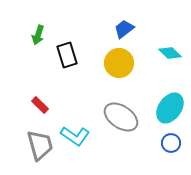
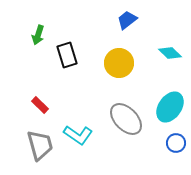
blue trapezoid: moved 3 px right, 9 px up
cyan ellipse: moved 1 px up
gray ellipse: moved 5 px right, 2 px down; rotated 12 degrees clockwise
cyan L-shape: moved 3 px right, 1 px up
blue circle: moved 5 px right
